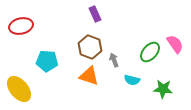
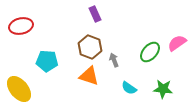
pink semicircle: moved 2 px right, 1 px up; rotated 90 degrees counterclockwise
cyan semicircle: moved 3 px left, 8 px down; rotated 21 degrees clockwise
